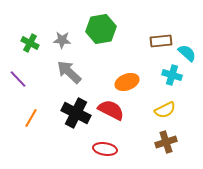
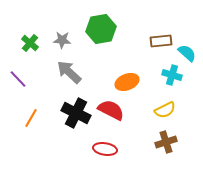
green cross: rotated 12 degrees clockwise
